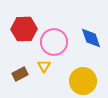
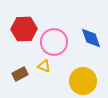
yellow triangle: rotated 40 degrees counterclockwise
